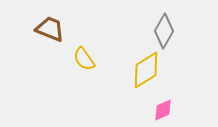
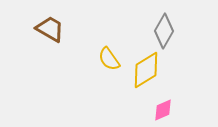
brown trapezoid: rotated 8 degrees clockwise
yellow semicircle: moved 25 px right
